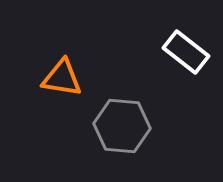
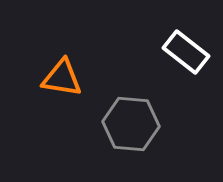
gray hexagon: moved 9 px right, 2 px up
